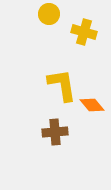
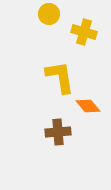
yellow L-shape: moved 2 px left, 8 px up
orange diamond: moved 4 px left, 1 px down
brown cross: moved 3 px right
